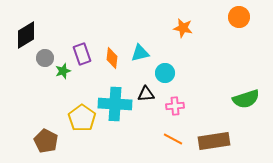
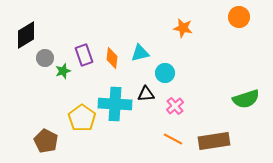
purple rectangle: moved 2 px right, 1 px down
pink cross: rotated 36 degrees counterclockwise
